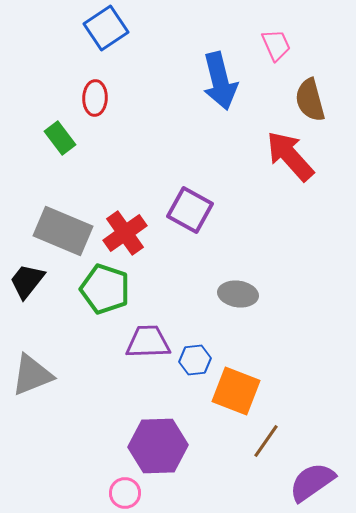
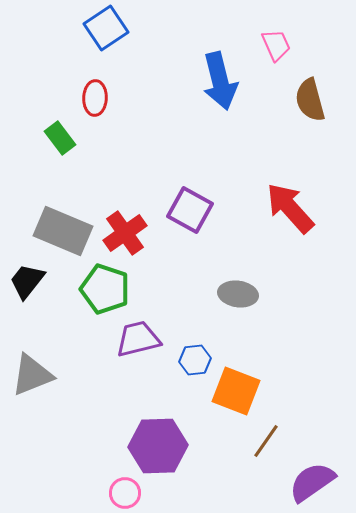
red arrow: moved 52 px down
purple trapezoid: moved 10 px left, 3 px up; rotated 12 degrees counterclockwise
